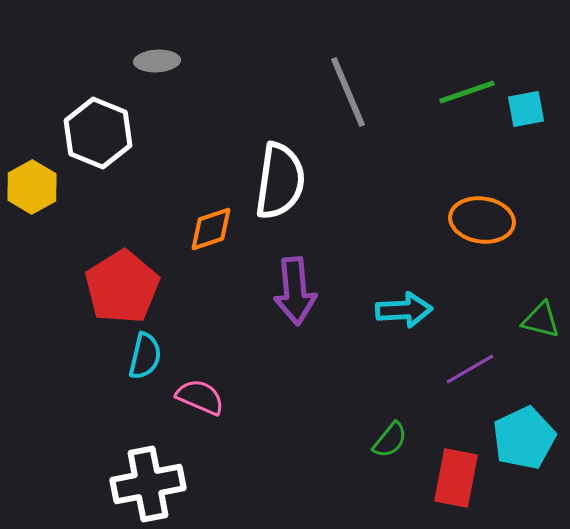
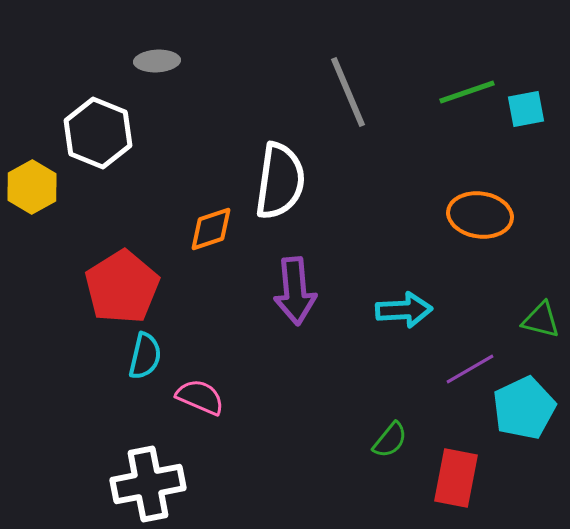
orange ellipse: moved 2 px left, 5 px up
cyan pentagon: moved 30 px up
